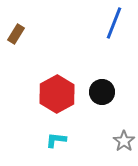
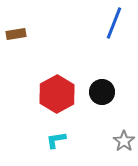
brown rectangle: rotated 48 degrees clockwise
cyan L-shape: rotated 15 degrees counterclockwise
